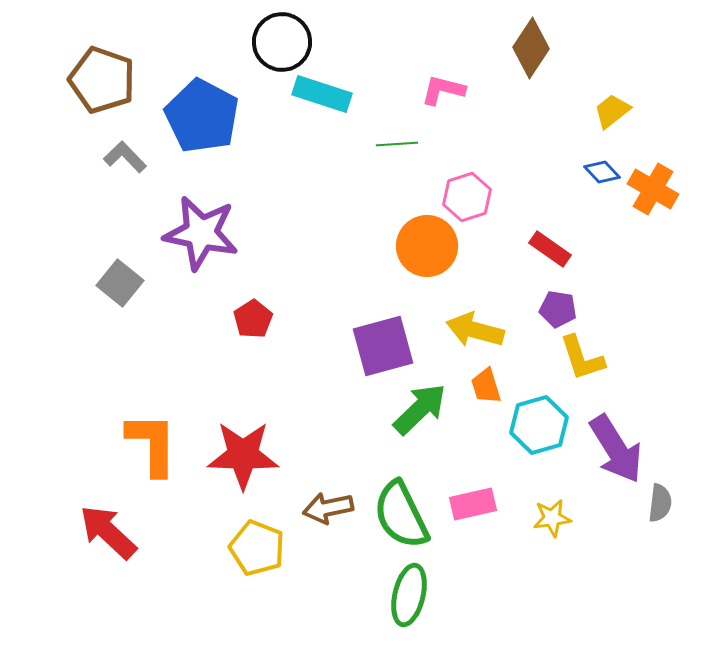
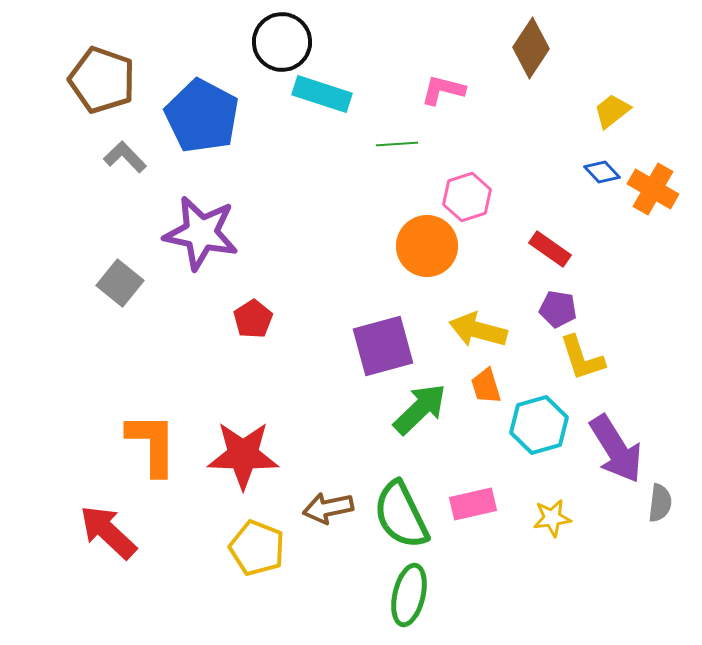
yellow arrow: moved 3 px right
